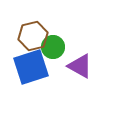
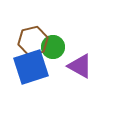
brown hexagon: moved 5 px down
